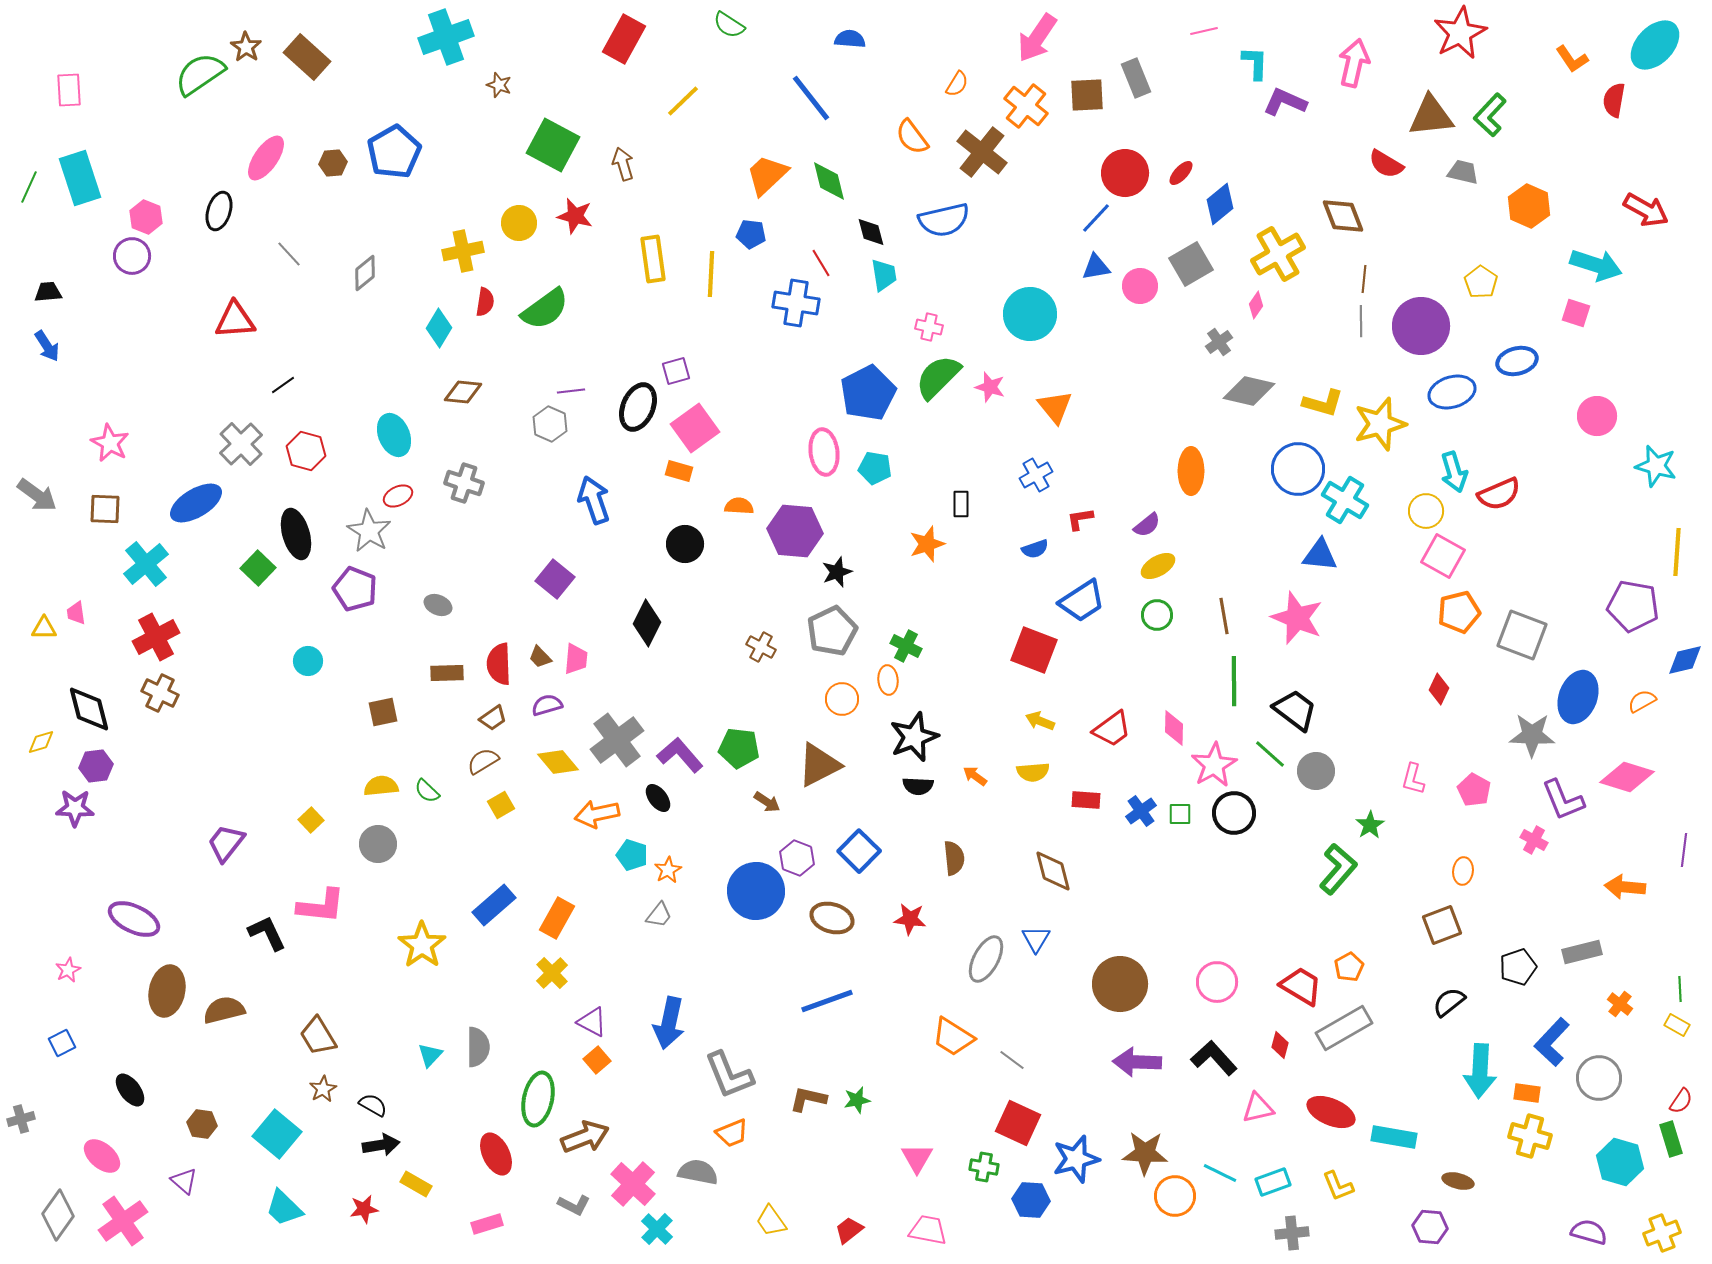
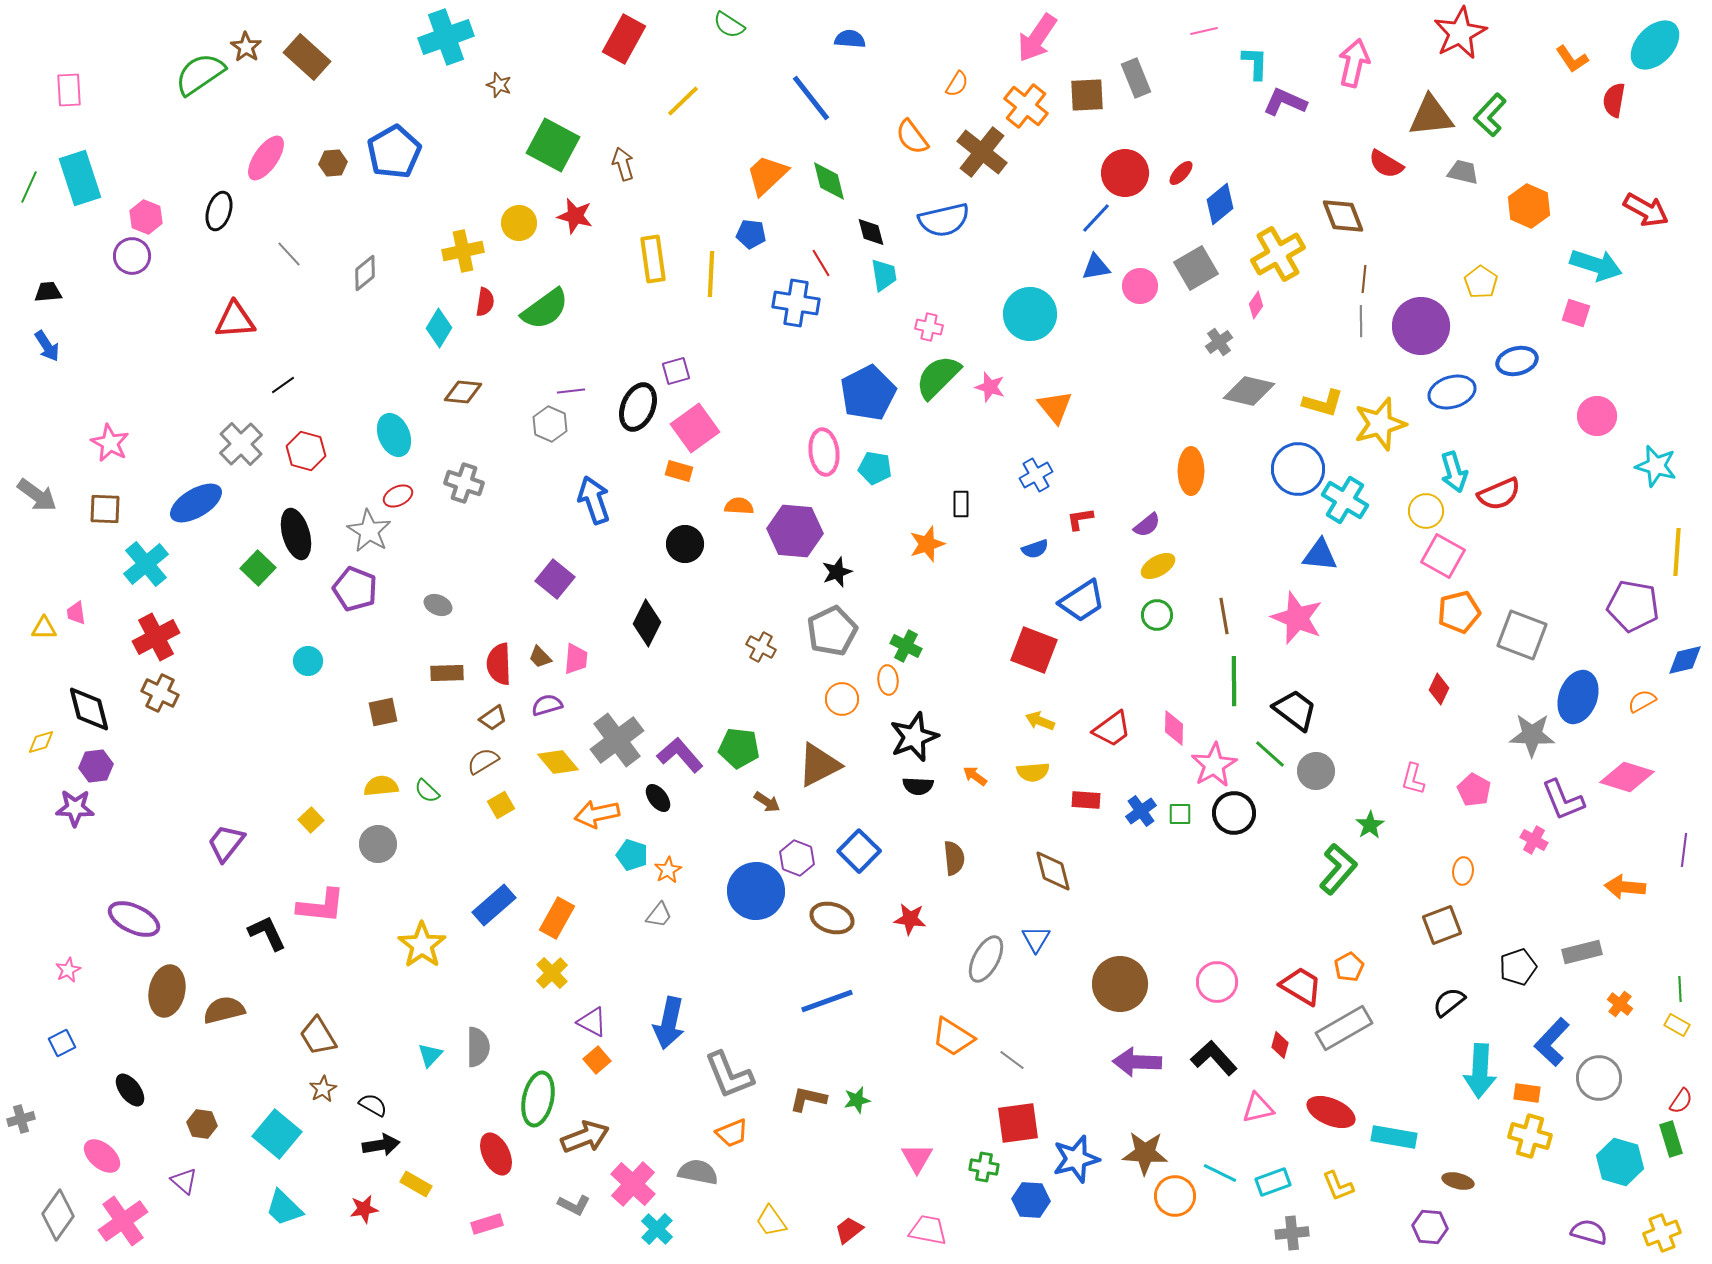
gray square at (1191, 264): moved 5 px right, 4 px down
red square at (1018, 1123): rotated 33 degrees counterclockwise
